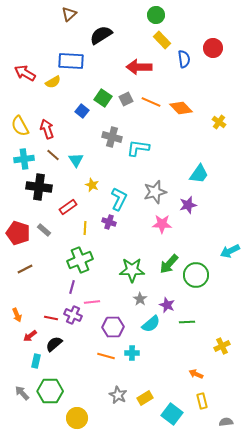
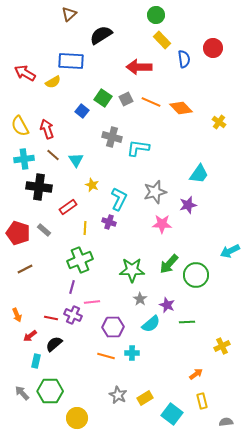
orange arrow at (196, 374): rotated 120 degrees clockwise
